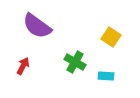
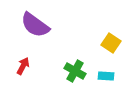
purple semicircle: moved 2 px left, 1 px up
yellow square: moved 6 px down
green cross: moved 9 px down
